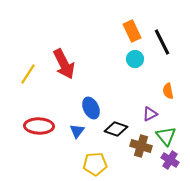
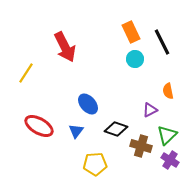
orange rectangle: moved 1 px left, 1 px down
red arrow: moved 1 px right, 17 px up
yellow line: moved 2 px left, 1 px up
blue ellipse: moved 3 px left, 4 px up; rotated 15 degrees counterclockwise
purple triangle: moved 4 px up
red ellipse: rotated 28 degrees clockwise
blue triangle: moved 1 px left
green triangle: moved 1 px right, 1 px up; rotated 25 degrees clockwise
